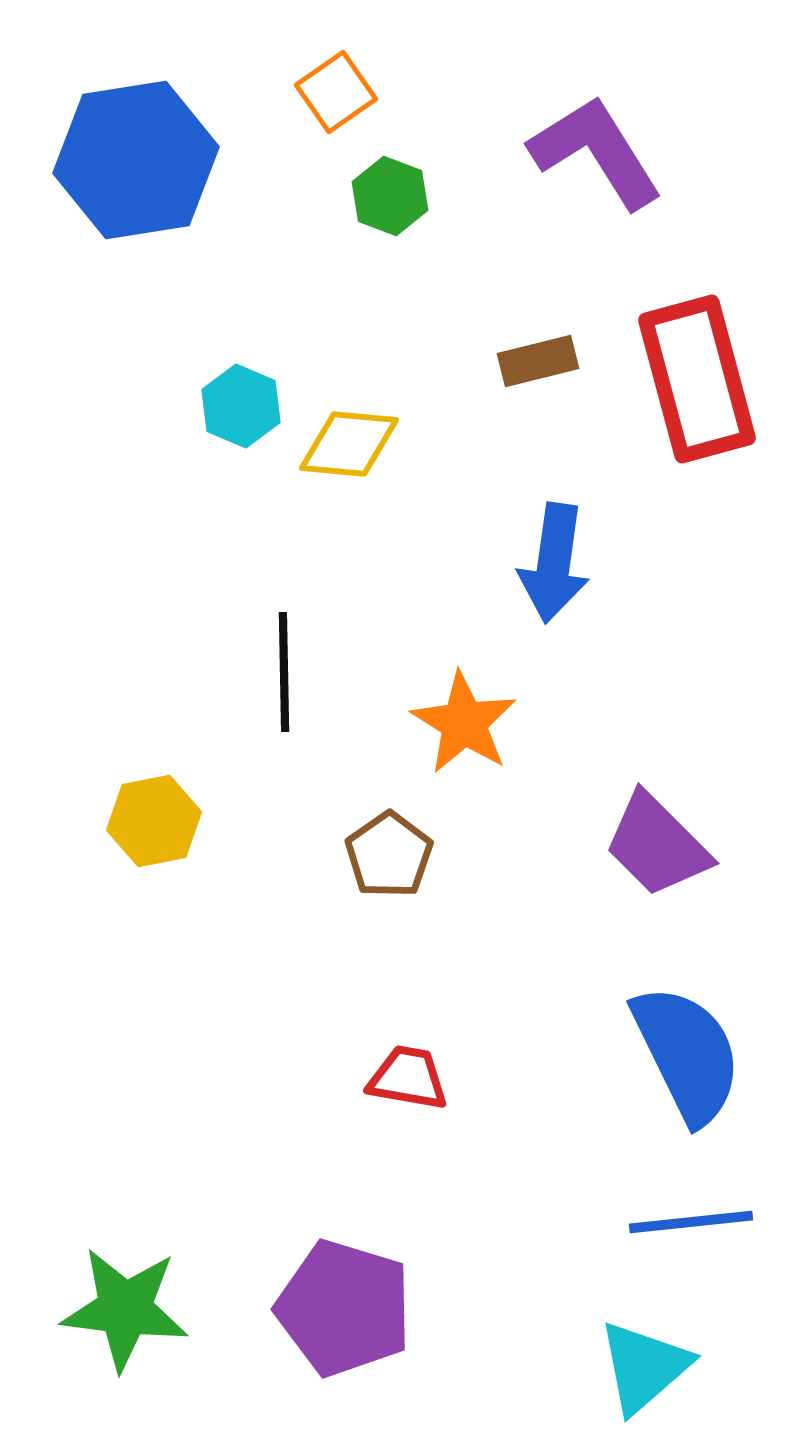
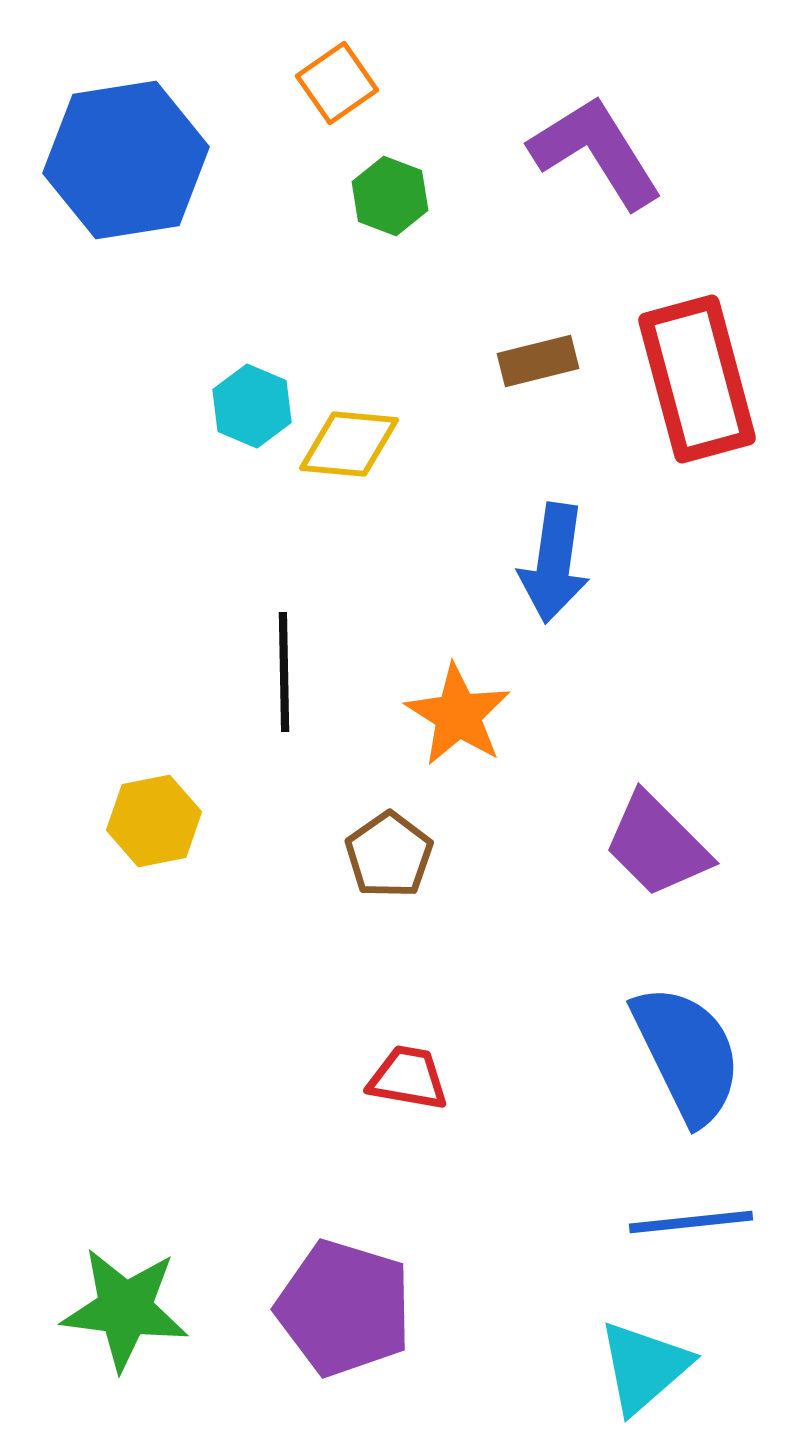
orange square: moved 1 px right, 9 px up
blue hexagon: moved 10 px left
cyan hexagon: moved 11 px right
orange star: moved 6 px left, 8 px up
